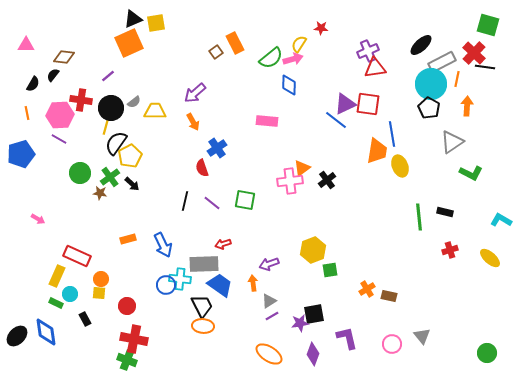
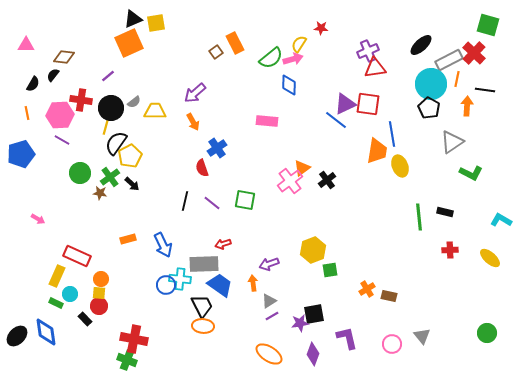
gray rectangle at (442, 62): moved 7 px right, 2 px up
black line at (485, 67): moved 23 px down
purple line at (59, 139): moved 3 px right, 1 px down
pink cross at (290, 181): rotated 30 degrees counterclockwise
red cross at (450, 250): rotated 14 degrees clockwise
red circle at (127, 306): moved 28 px left
black rectangle at (85, 319): rotated 16 degrees counterclockwise
green circle at (487, 353): moved 20 px up
